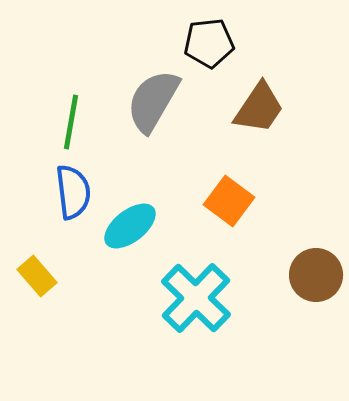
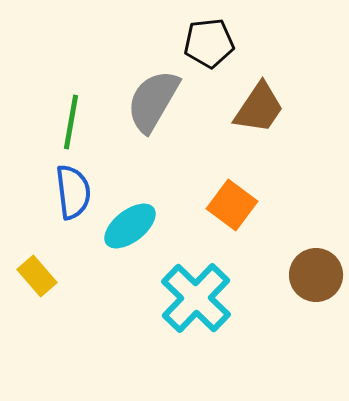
orange square: moved 3 px right, 4 px down
